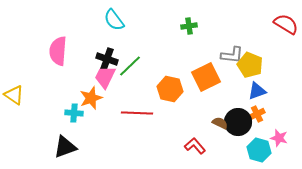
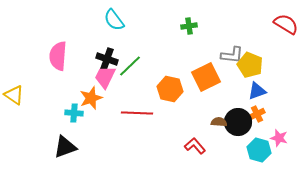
pink semicircle: moved 5 px down
brown semicircle: moved 1 px left, 1 px up; rotated 21 degrees counterclockwise
